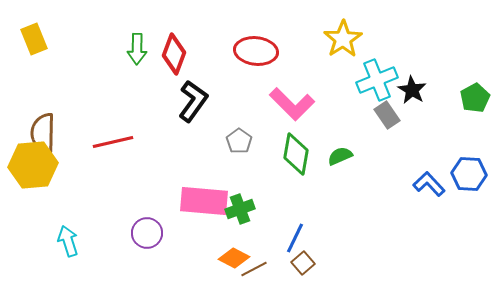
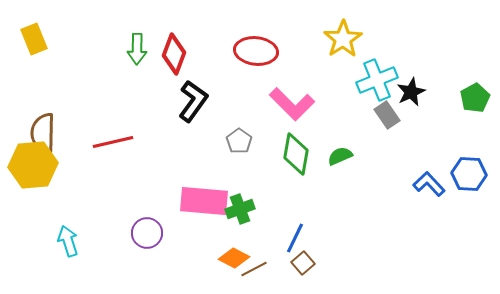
black star: moved 1 px left, 2 px down; rotated 16 degrees clockwise
